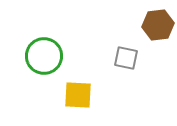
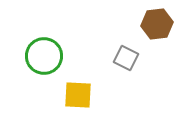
brown hexagon: moved 1 px left, 1 px up
gray square: rotated 15 degrees clockwise
